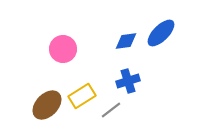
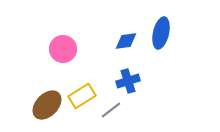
blue ellipse: rotated 32 degrees counterclockwise
